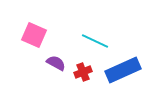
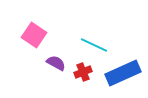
pink square: rotated 10 degrees clockwise
cyan line: moved 1 px left, 4 px down
blue rectangle: moved 3 px down
